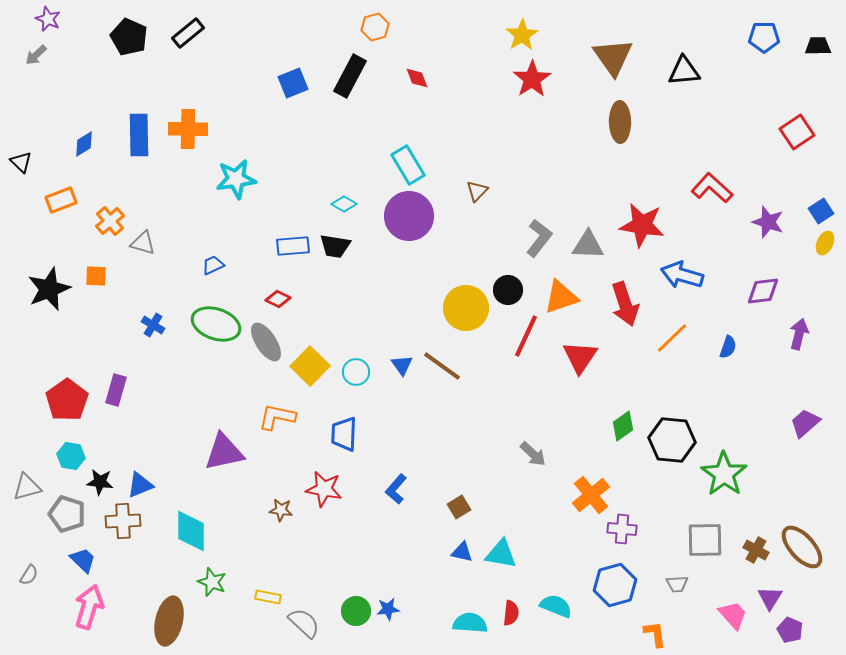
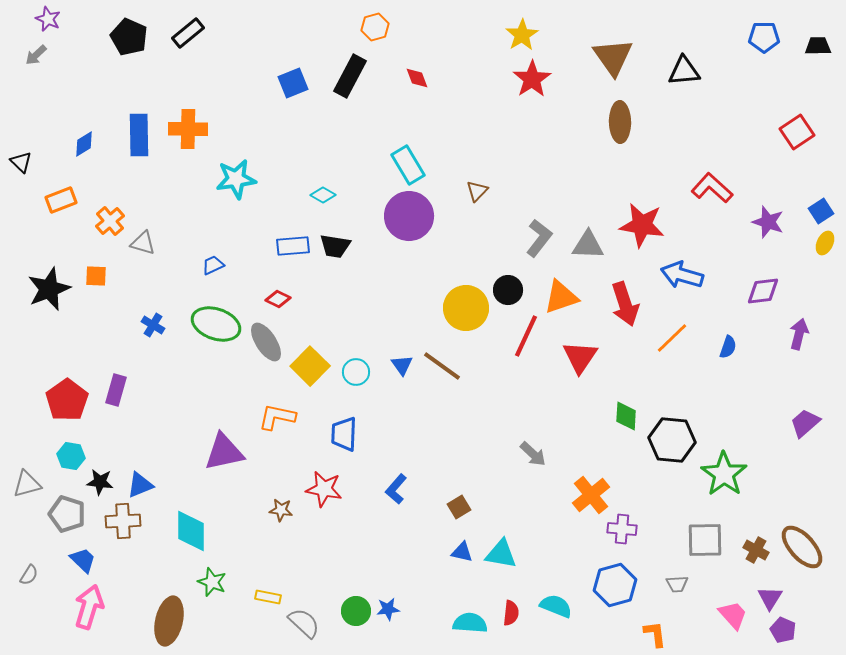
cyan diamond at (344, 204): moved 21 px left, 9 px up
green diamond at (623, 426): moved 3 px right, 10 px up; rotated 52 degrees counterclockwise
gray triangle at (27, 487): moved 3 px up
purple pentagon at (790, 630): moved 7 px left
